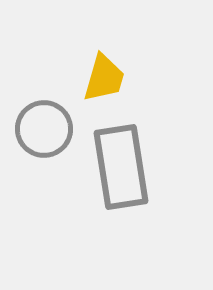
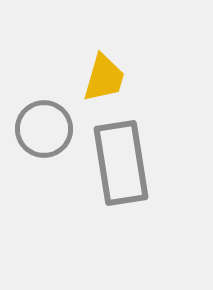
gray rectangle: moved 4 px up
